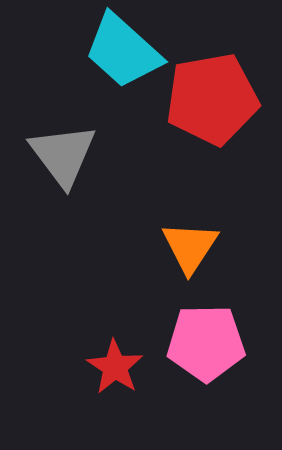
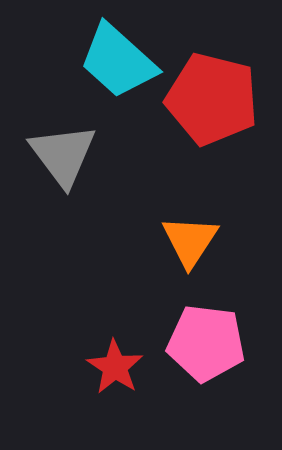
cyan trapezoid: moved 5 px left, 10 px down
red pentagon: rotated 24 degrees clockwise
orange triangle: moved 6 px up
pink pentagon: rotated 8 degrees clockwise
